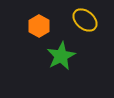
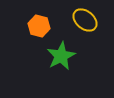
orange hexagon: rotated 15 degrees counterclockwise
